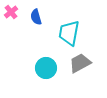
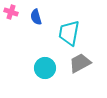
pink cross: rotated 32 degrees counterclockwise
cyan circle: moved 1 px left
